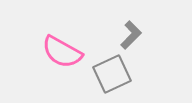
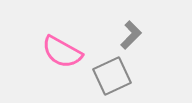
gray square: moved 2 px down
